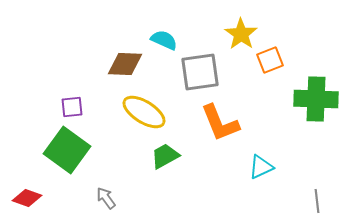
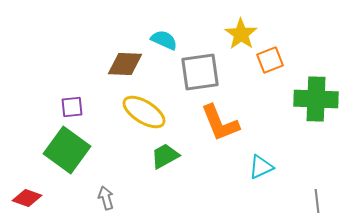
gray arrow: rotated 20 degrees clockwise
